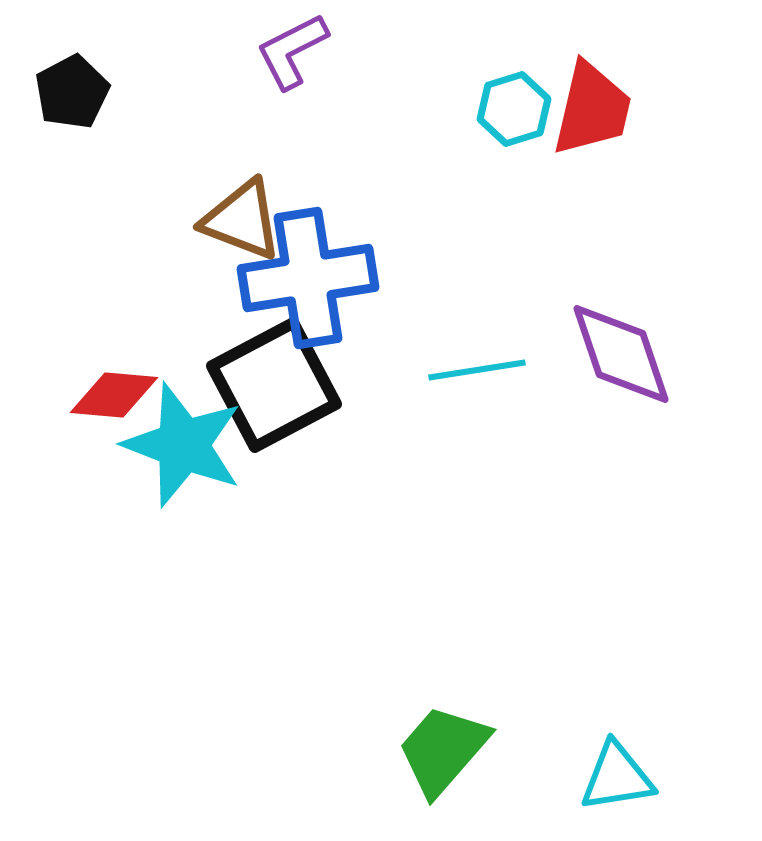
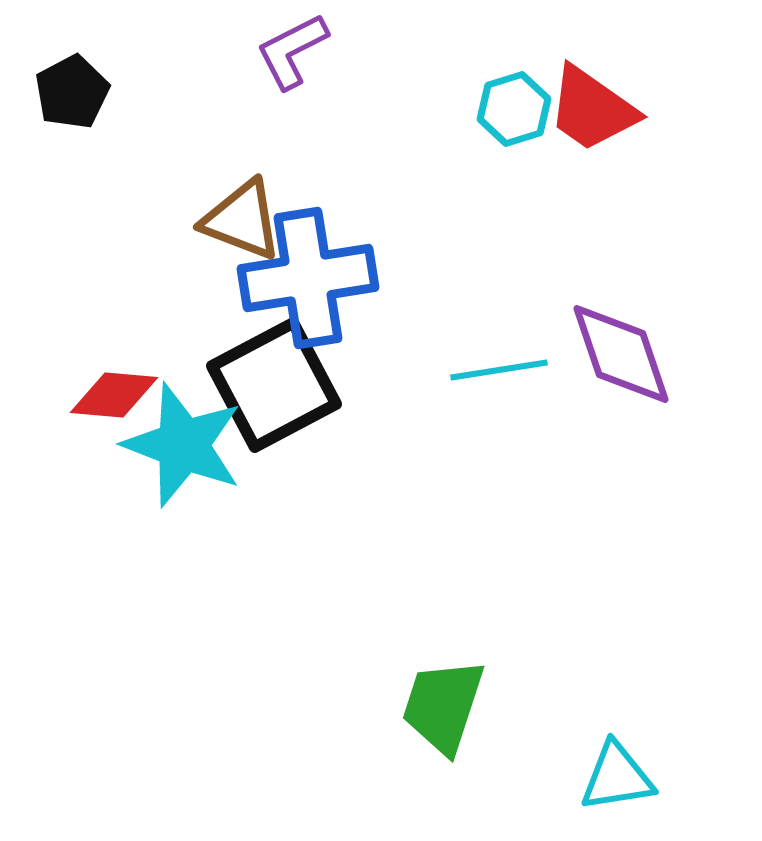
red trapezoid: rotated 112 degrees clockwise
cyan line: moved 22 px right
green trapezoid: moved 44 px up; rotated 23 degrees counterclockwise
